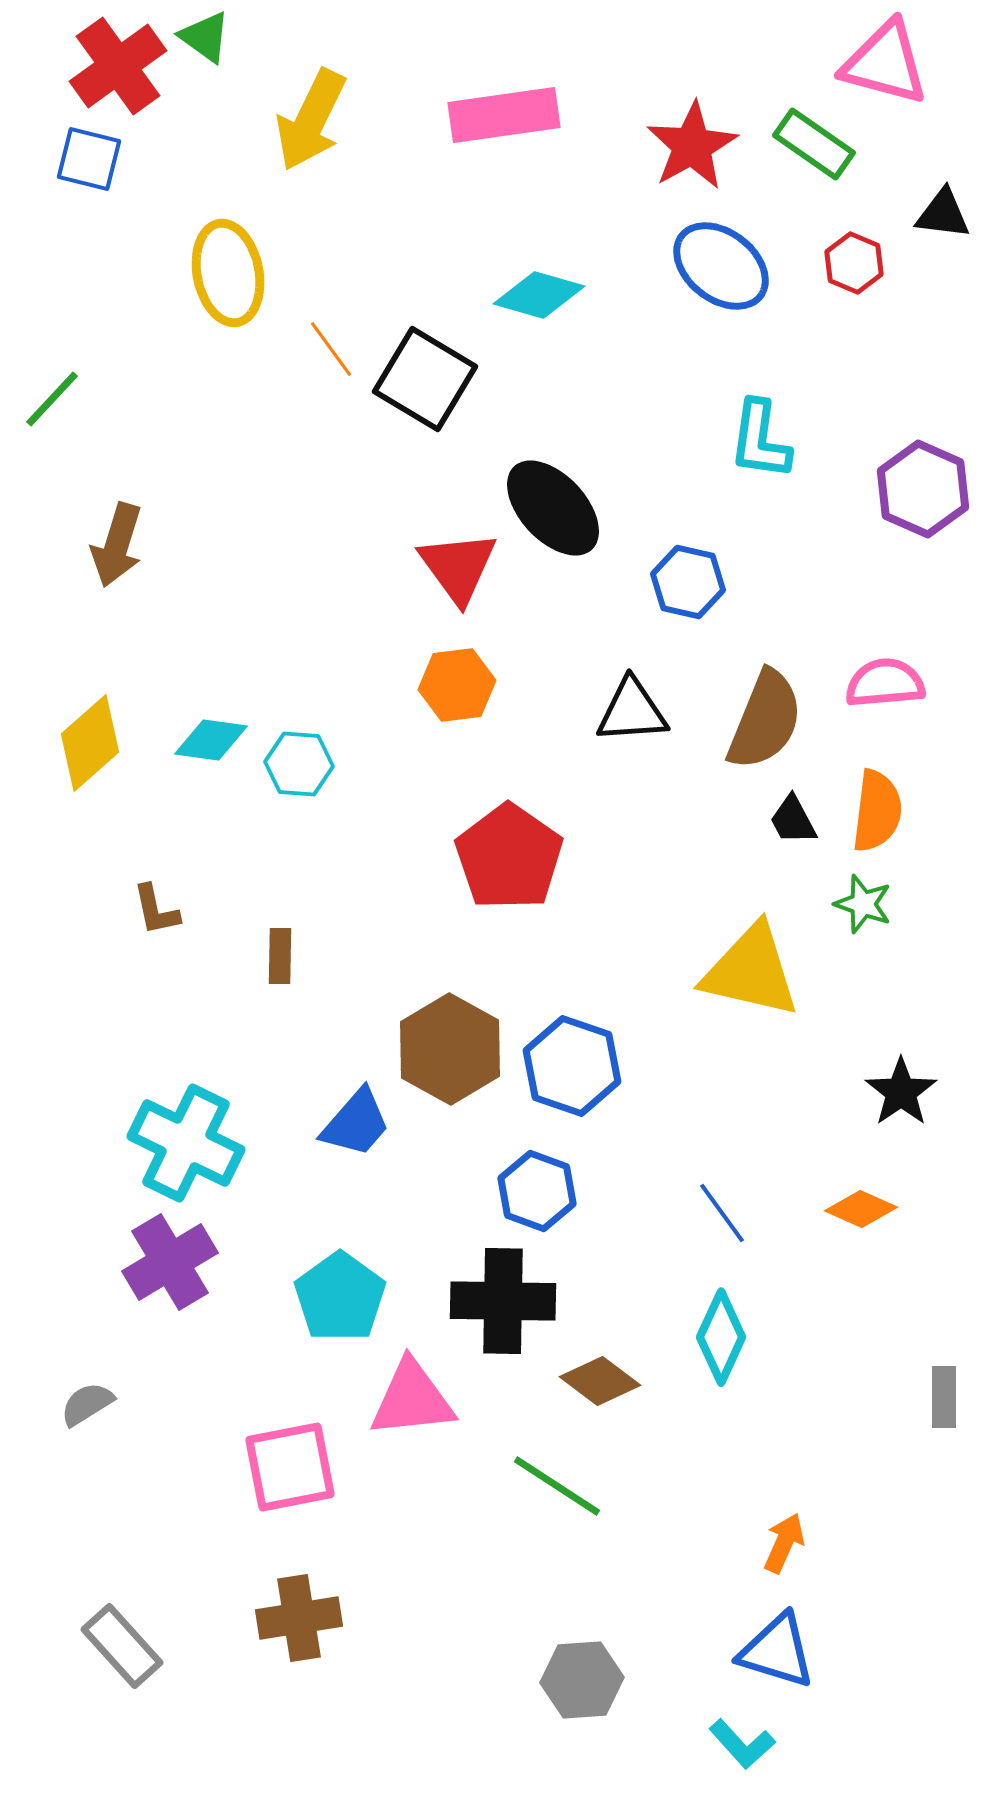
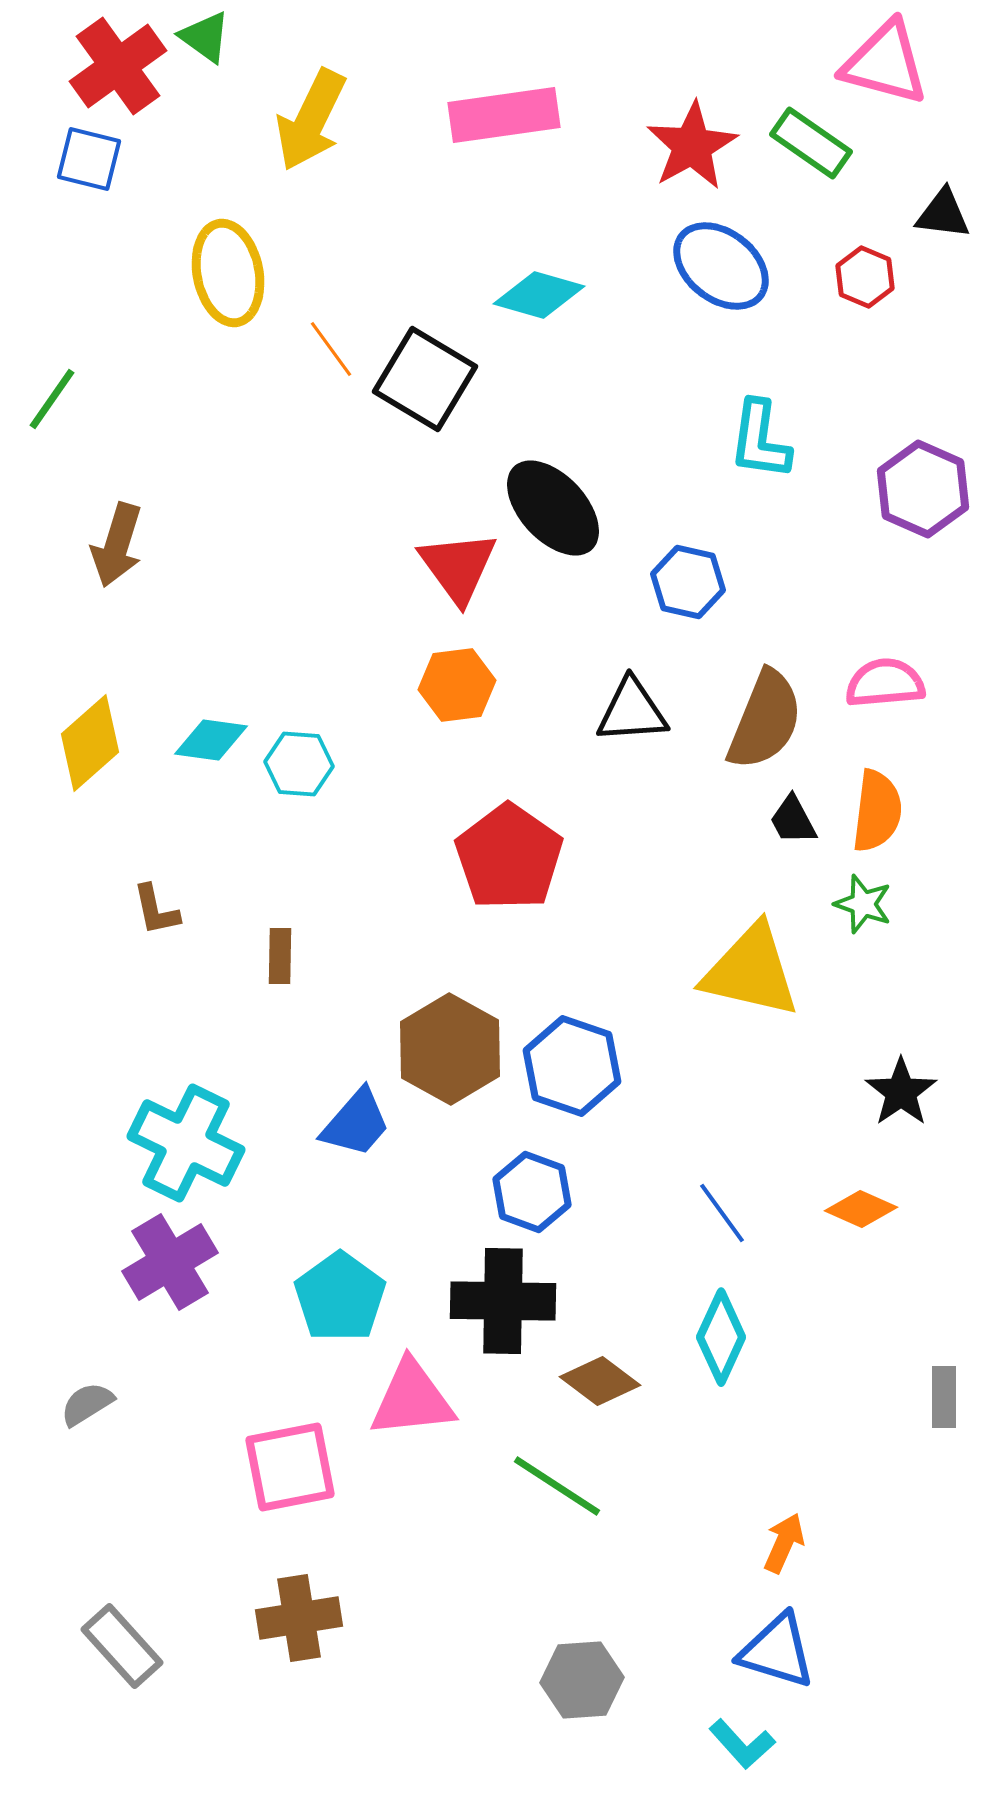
green rectangle at (814, 144): moved 3 px left, 1 px up
red hexagon at (854, 263): moved 11 px right, 14 px down
green line at (52, 399): rotated 8 degrees counterclockwise
blue hexagon at (537, 1191): moved 5 px left, 1 px down
